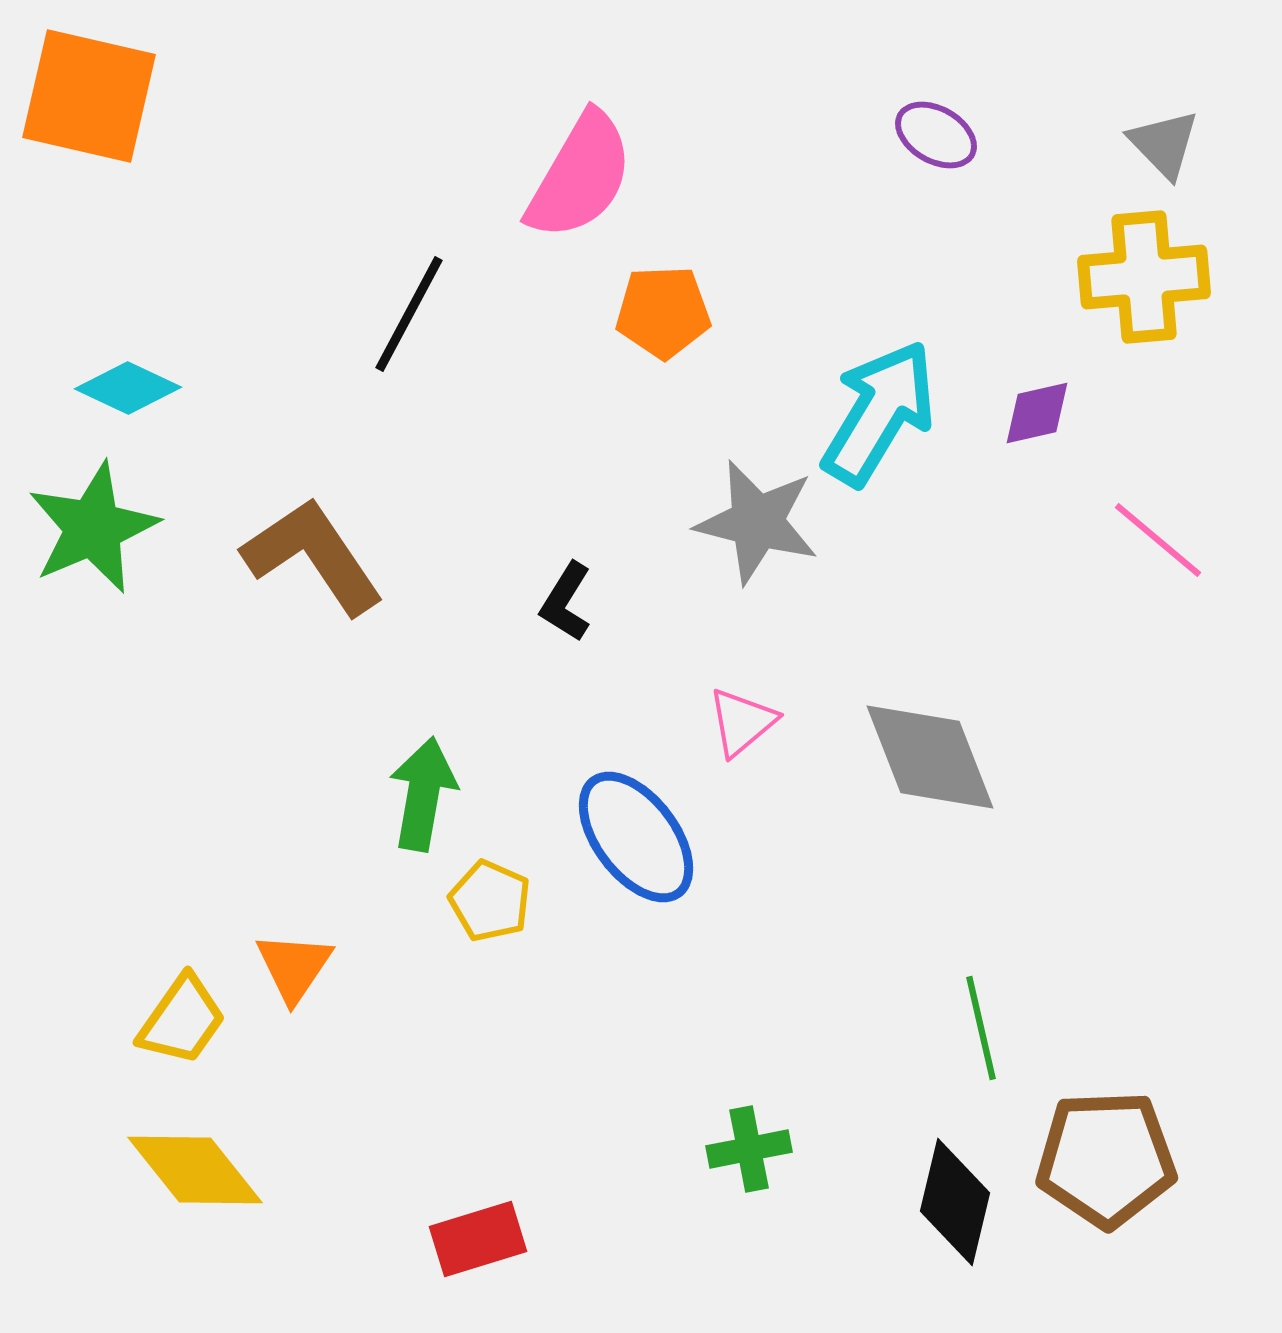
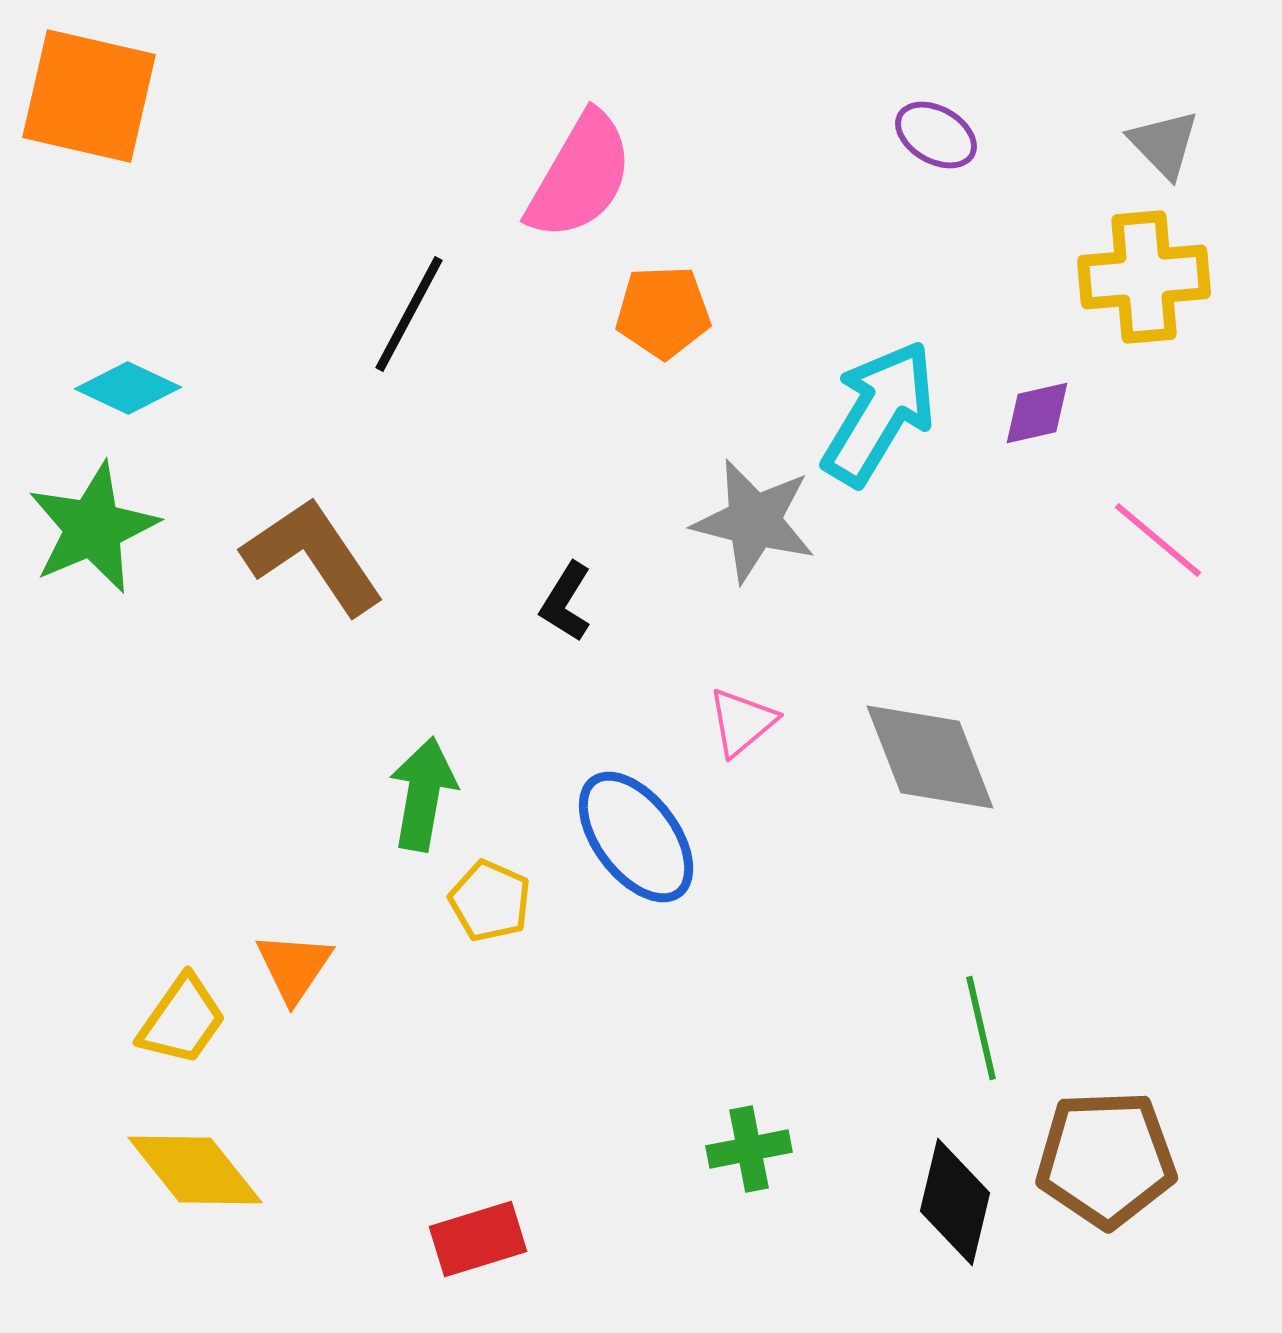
gray star: moved 3 px left, 1 px up
